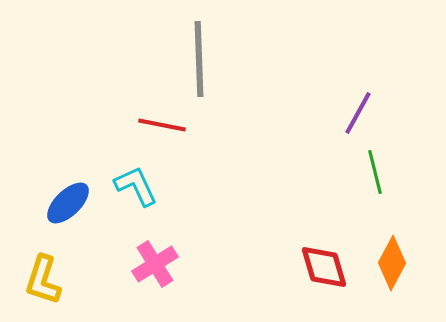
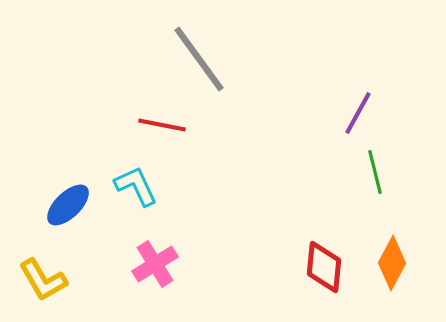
gray line: rotated 34 degrees counterclockwise
blue ellipse: moved 2 px down
red diamond: rotated 22 degrees clockwise
yellow L-shape: rotated 48 degrees counterclockwise
